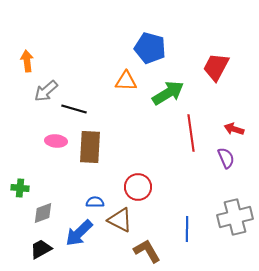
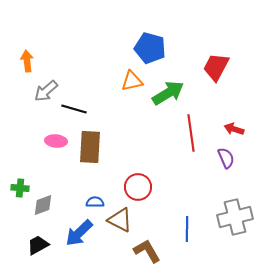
orange triangle: moved 6 px right; rotated 15 degrees counterclockwise
gray diamond: moved 8 px up
black trapezoid: moved 3 px left, 4 px up
